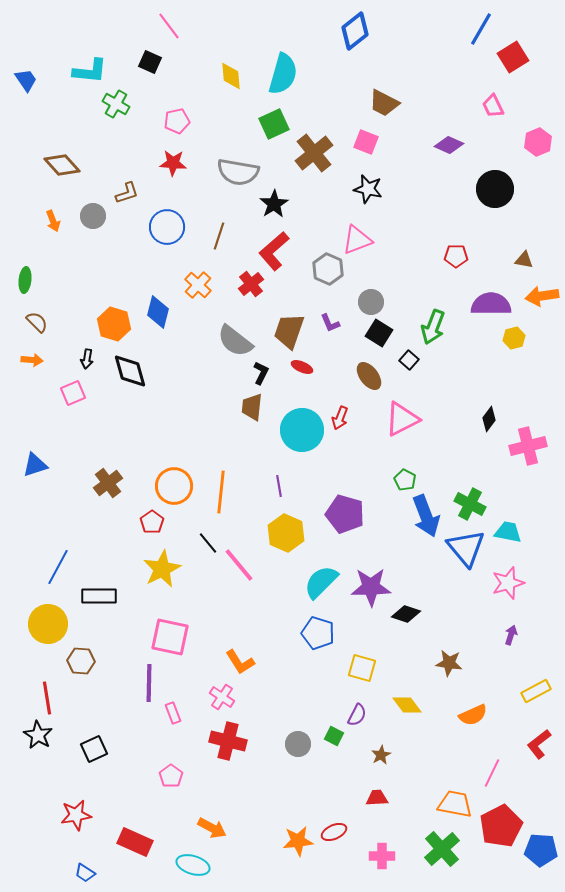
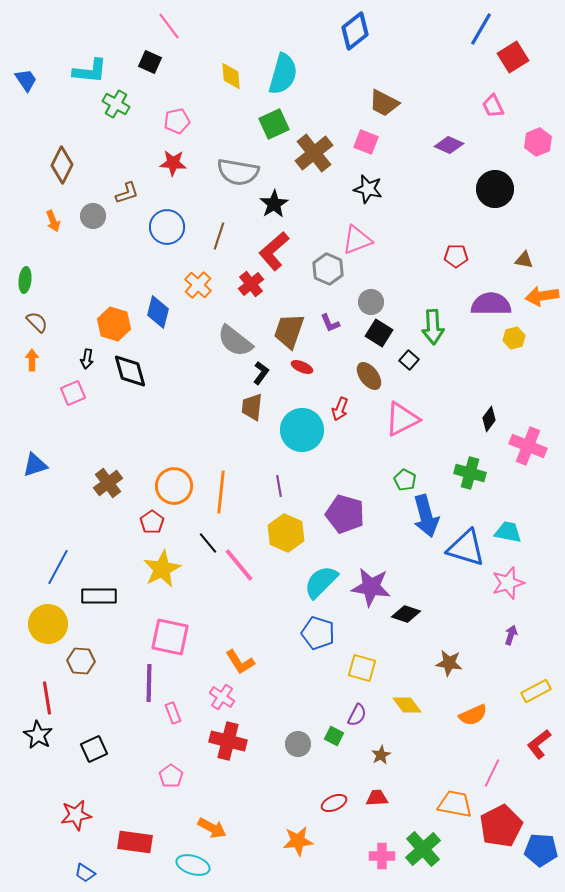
brown diamond at (62, 165): rotated 69 degrees clockwise
green arrow at (433, 327): rotated 24 degrees counterclockwise
orange arrow at (32, 360): rotated 95 degrees counterclockwise
black L-shape at (261, 373): rotated 10 degrees clockwise
red arrow at (340, 418): moved 9 px up
pink cross at (528, 446): rotated 36 degrees clockwise
green cross at (470, 504): moved 31 px up; rotated 12 degrees counterclockwise
blue arrow at (426, 516): rotated 6 degrees clockwise
blue triangle at (466, 548): rotated 33 degrees counterclockwise
purple star at (371, 587): rotated 9 degrees clockwise
red ellipse at (334, 832): moved 29 px up
red rectangle at (135, 842): rotated 16 degrees counterclockwise
green cross at (442, 849): moved 19 px left
